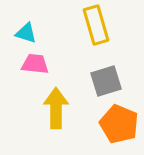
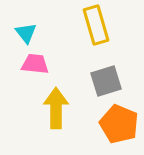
cyan triangle: rotated 35 degrees clockwise
